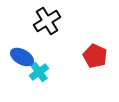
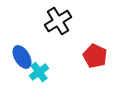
black cross: moved 11 px right
blue ellipse: rotated 30 degrees clockwise
